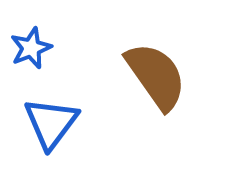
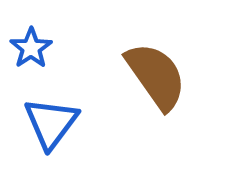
blue star: rotated 12 degrees counterclockwise
